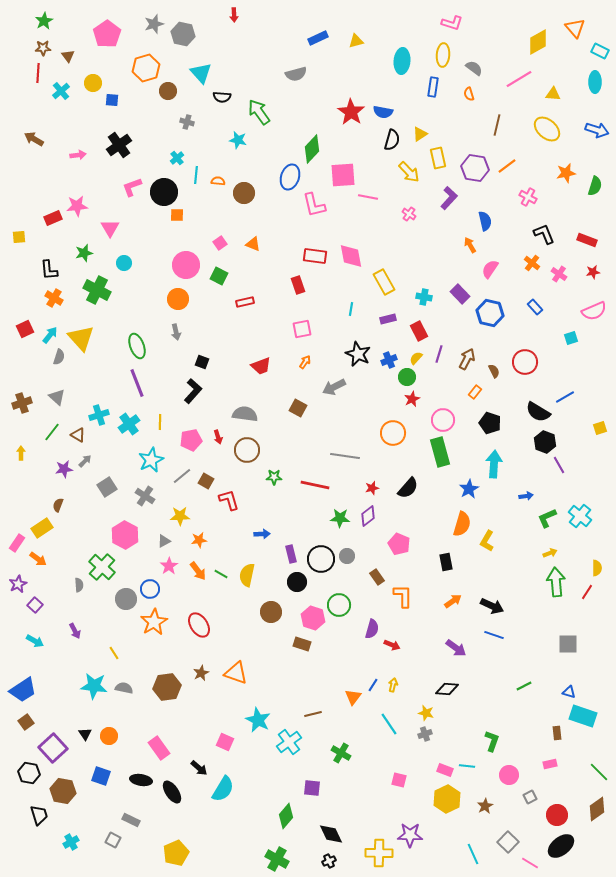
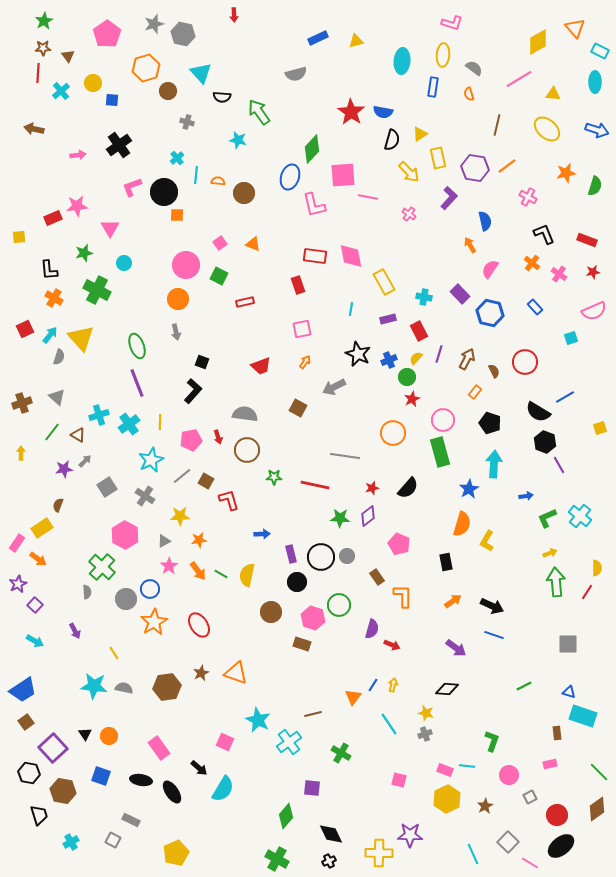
brown arrow at (34, 139): moved 10 px up; rotated 18 degrees counterclockwise
black circle at (321, 559): moved 2 px up
gray semicircle at (79, 585): moved 8 px right, 7 px down
